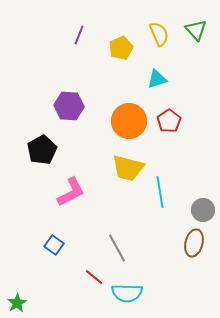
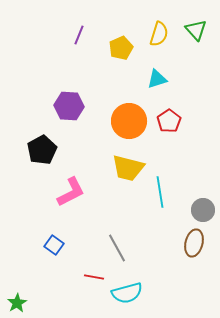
yellow semicircle: rotated 40 degrees clockwise
red line: rotated 30 degrees counterclockwise
cyan semicircle: rotated 16 degrees counterclockwise
